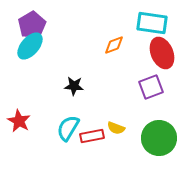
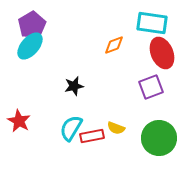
black star: rotated 18 degrees counterclockwise
cyan semicircle: moved 3 px right
